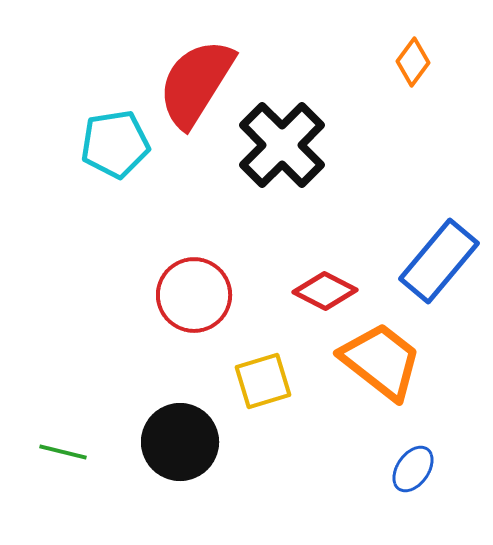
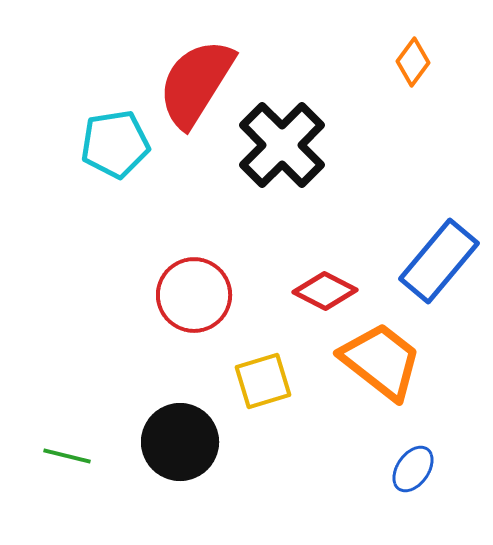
green line: moved 4 px right, 4 px down
